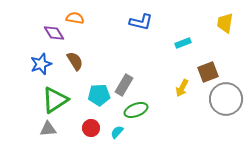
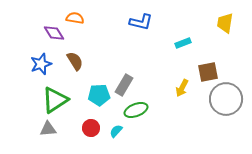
brown square: rotated 10 degrees clockwise
cyan semicircle: moved 1 px left, 1 px up
